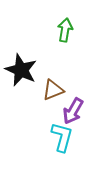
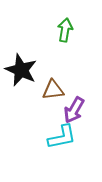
brown triangle: rotated 15 degrees clockwise
purple arrow: moved 1 px right, 1 px up
cyan L-shape: rotated 64 degrees clockwise
